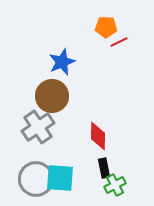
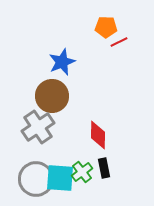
red diamond: moved 1 px up
green cross: moved 33 px left, 13 px up; rotated 10 degrees counterclockwise
